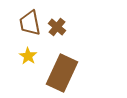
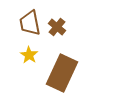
yellow star: moved 1 px right, 1 px up
